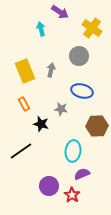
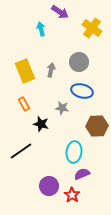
gray circle: moved 6 px down
gray star: moved 1 px right, 1 px up
cyan ellipse: moved 1 px right, 1 px down
